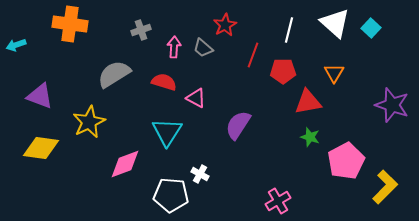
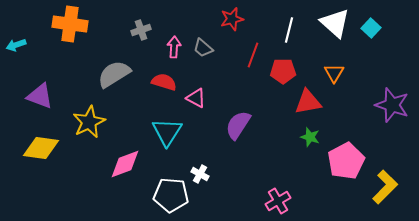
red star: moved 7 px right, 6 px up; rotated 15 degrees clockwise
